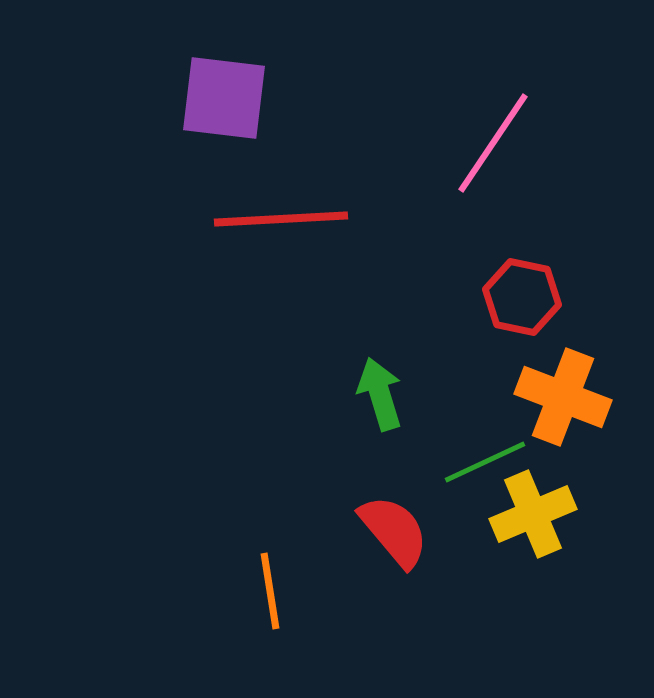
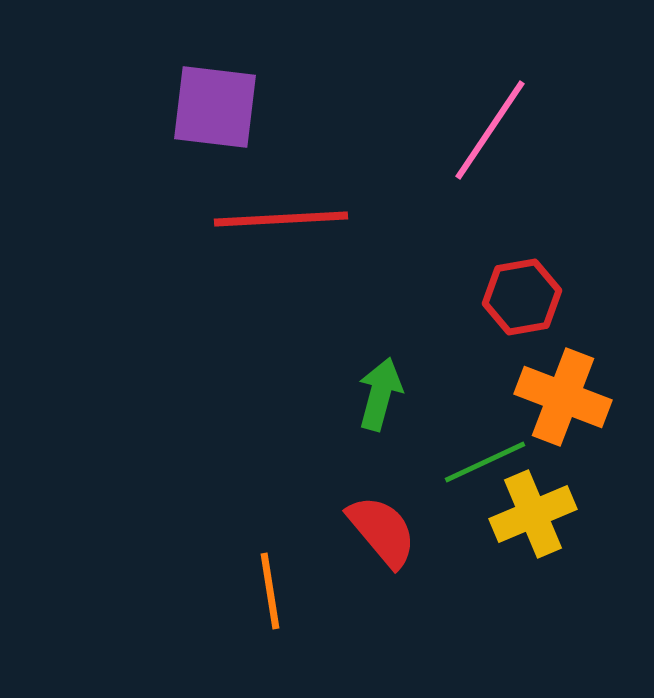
purple square: moved 9 px left, 9 px down
pink line: moved 3 px left, 13 px up
red hexagon: rotated 22 degrees counterclockwise
green arrow: rotated 32 degrees clockwise
red semicircle: moved 12 px left
